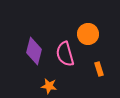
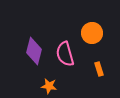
orange circle: moved 4 px right, 1 px up
